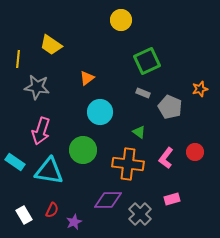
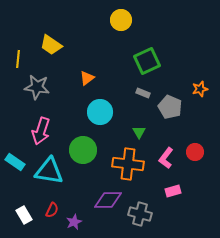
green triangle: rotated 24 degrees clockwise
pink rectangle: moved 1 px right, 8 px up
gray cross: rotated 30 degrees counterclockwise
